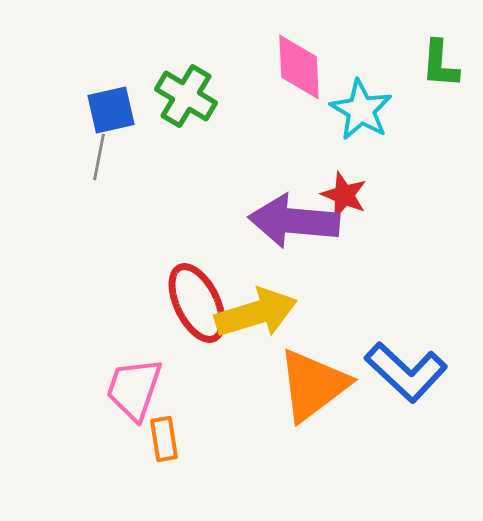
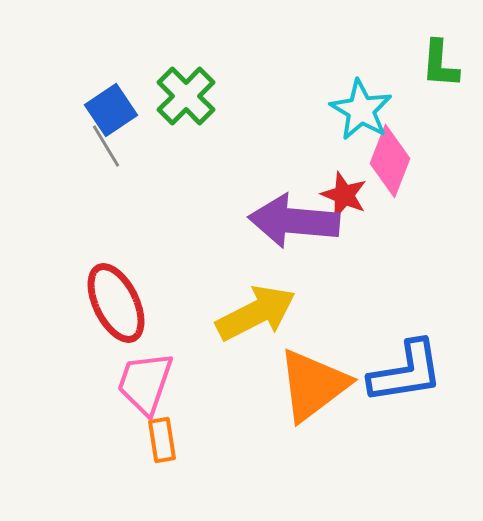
pink diamond: moved 91 px right, 94 px down; rotated 24 degrees clockwise
green cross: rotated 14 degrees clockwise
blue square: rotated 21 degrees counterclockwise
gray line: moved 7 px right, 11 px up; rotated 42 degrees counterclockwise
red ellipse: moved 81 px left
yellow arrow: rotated 10 degrees counterclockwise
blue L-shape: rotated 52 degrees counterclockwise
pink trapezoid: moved 11 px right, 6 px up
orange rectangle: moved 2 px left, 1 px down
